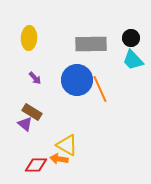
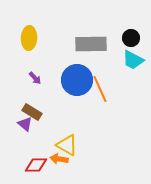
cyan trapezoid: rotated 20 degrees counterclockwise
